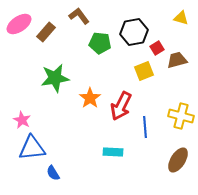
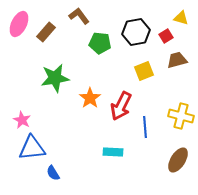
pink ellipse: rotated 30 degrees counterclockwise
black hexagon: moved 2 px right
red square: moved 9 px right, 12 px up
